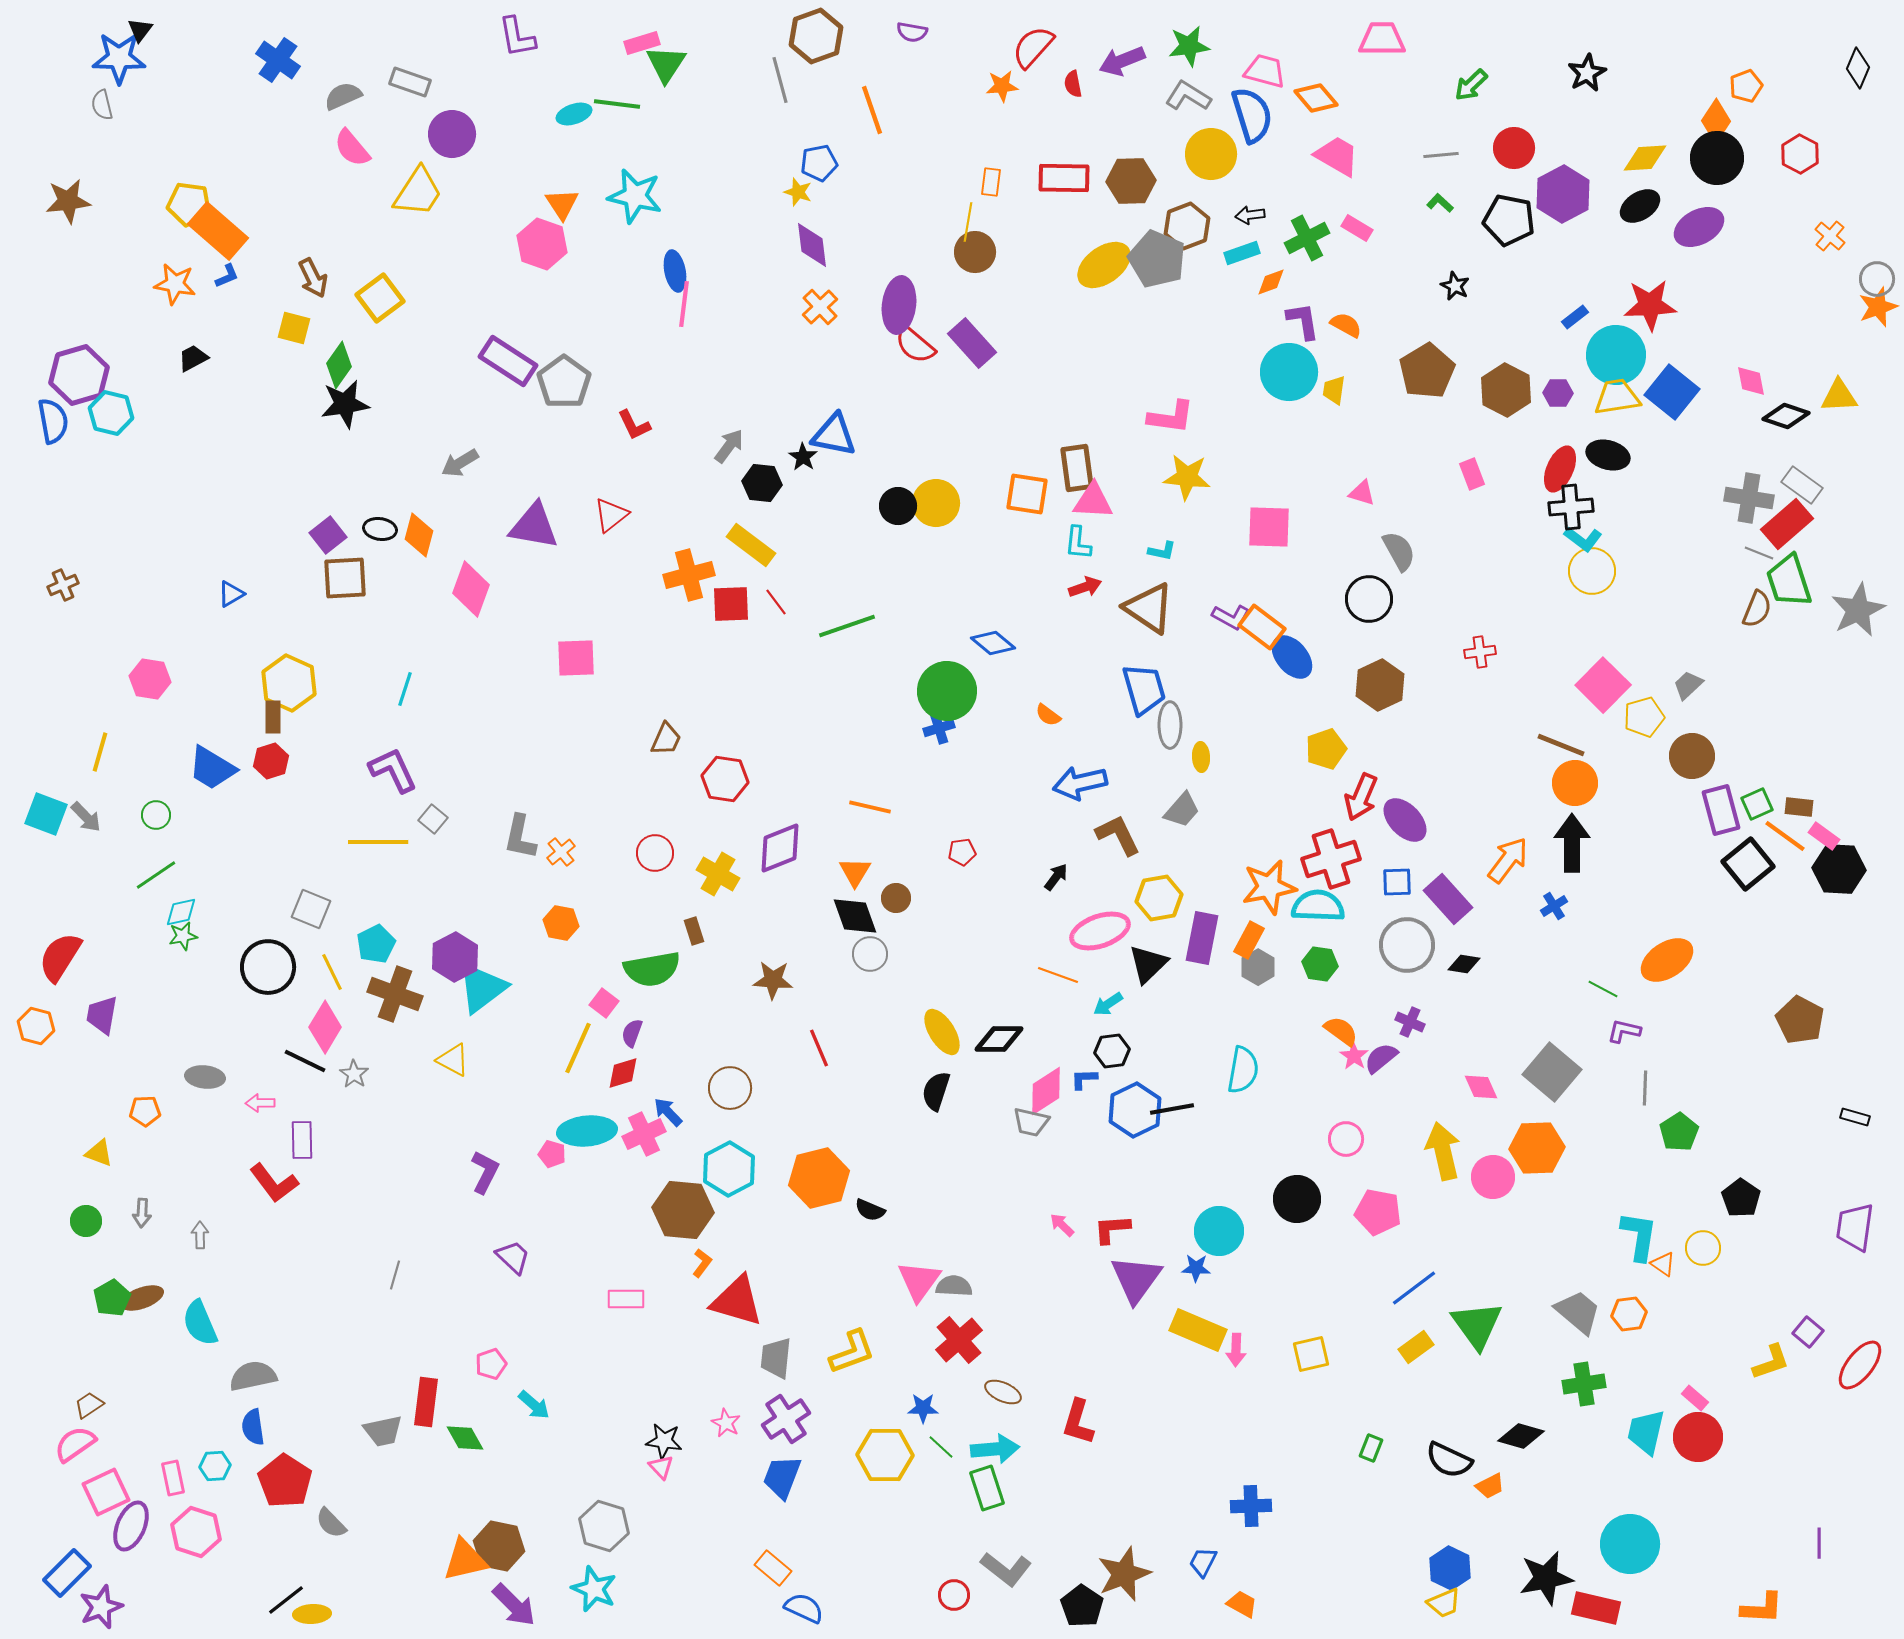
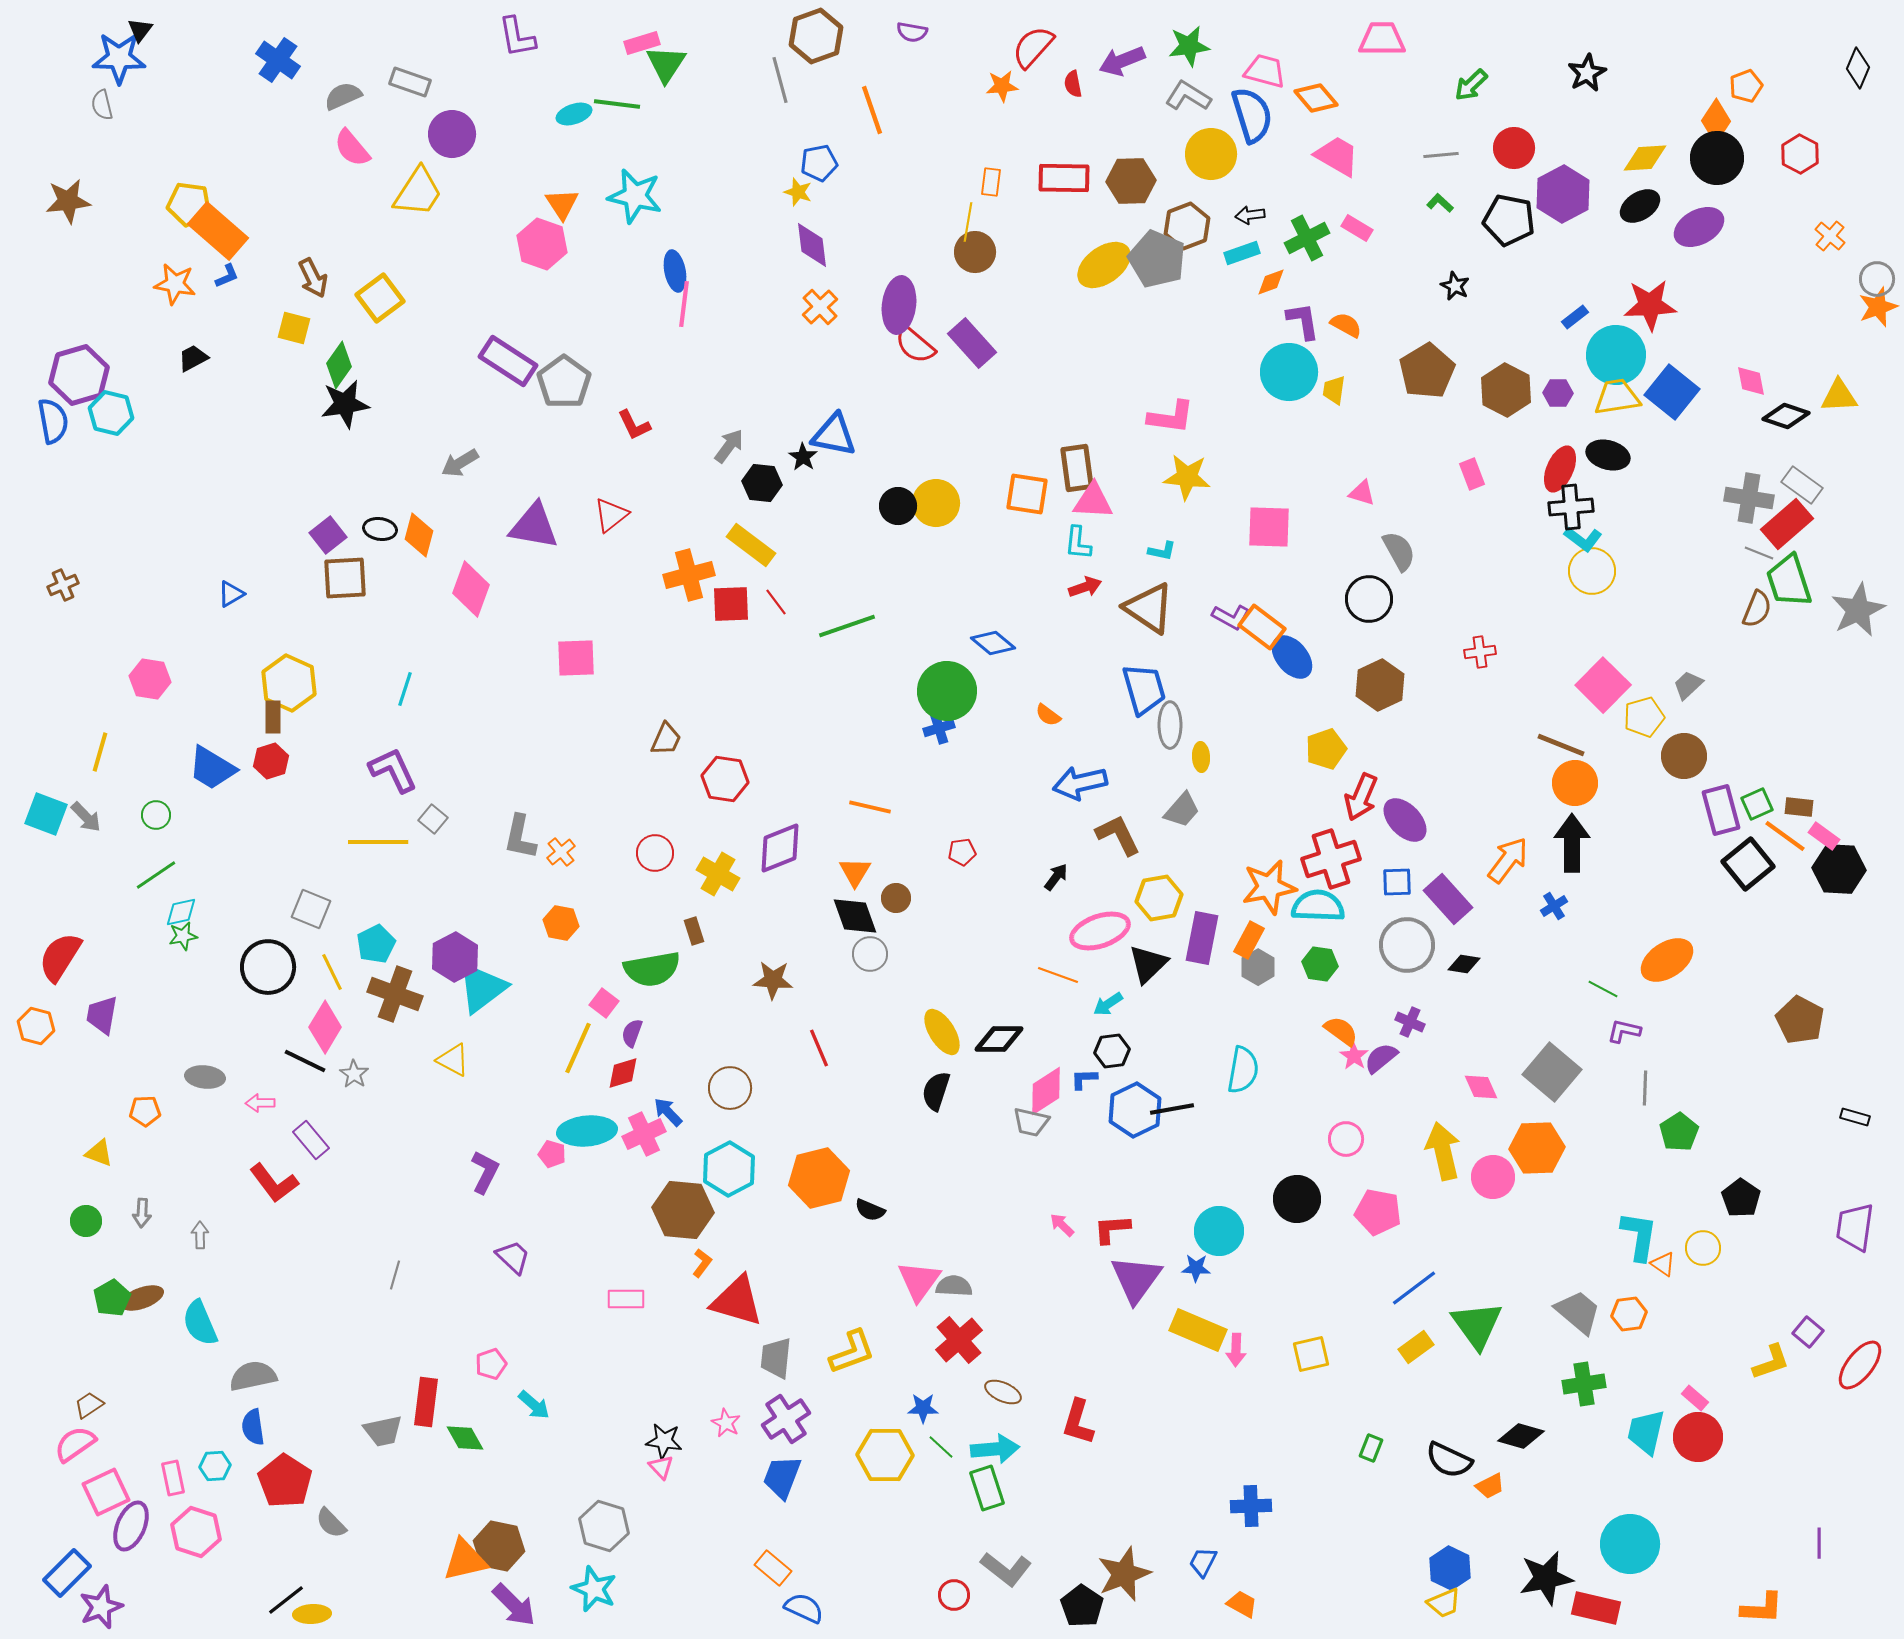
brown circle at (1692, 756): moved 8 px left
purple rectangle at (302, 1140): moved 9 px right; rotated 39 degrees counterclockwise
